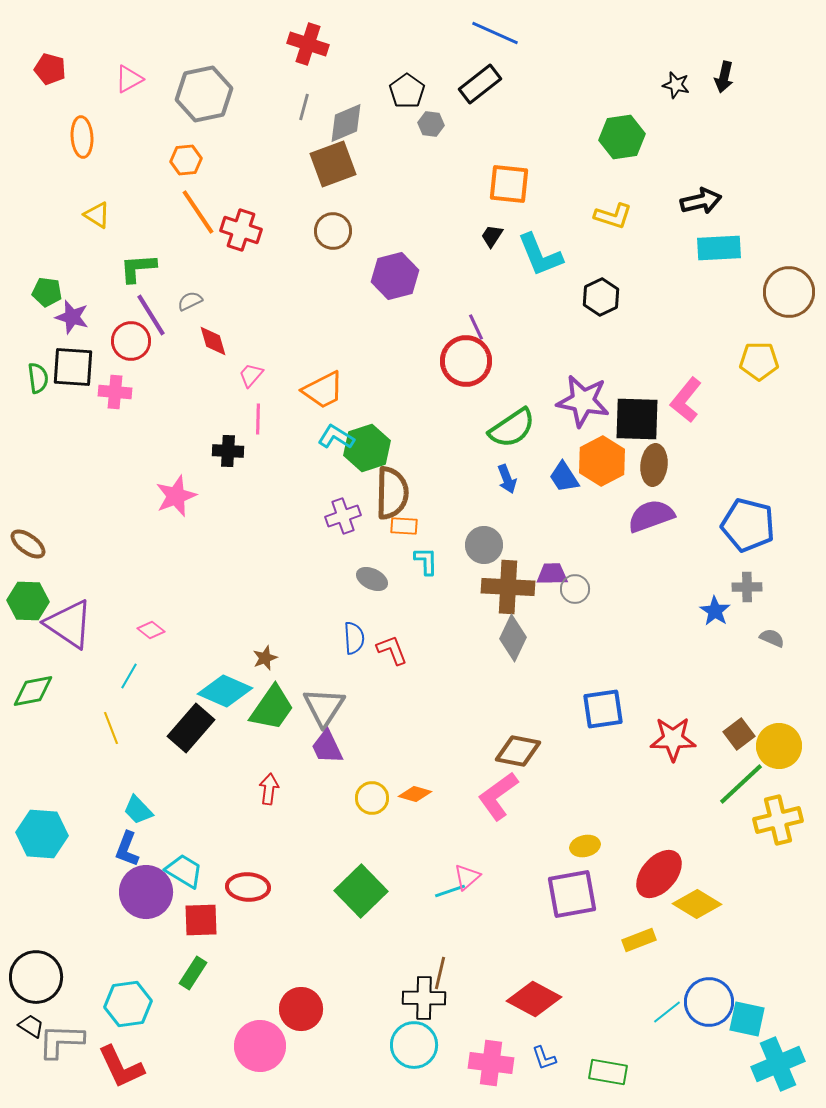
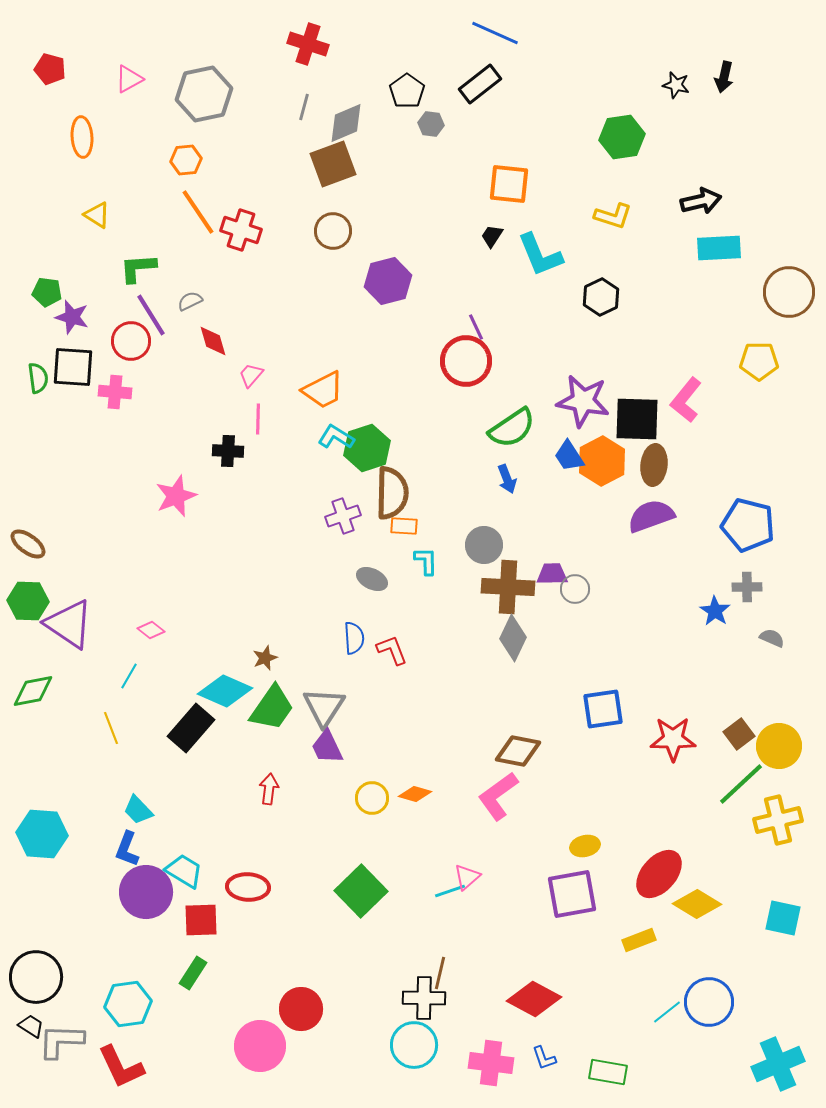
purple hexagon at (395, 276): moved 7 px left, 5 px down
blue trapezoid at (564, 477): moved 5 px right, 21 px up
cyan square at (747, 1019): moved 36 px right, 101 px up
